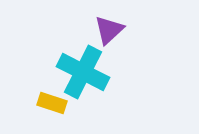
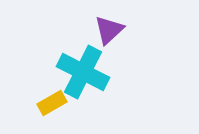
yellow rectangle: rotated 48 degrees counterclockwise
